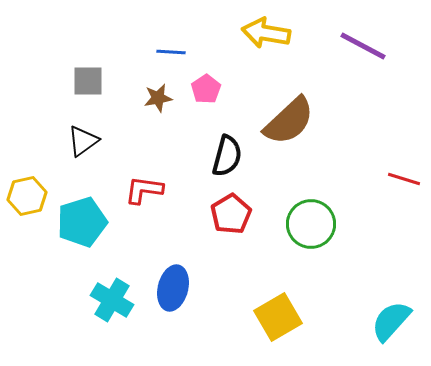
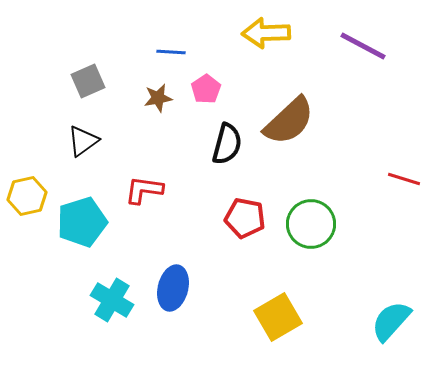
yellow arrow: rotated 12 degrees counterclockwise
gray square: rotated 24 degrees counterclockwise
black semicircle: moved 12 px up
red pentagon: moved 14 px right, 4 px down; rotated 30 degrees counterclockwise
